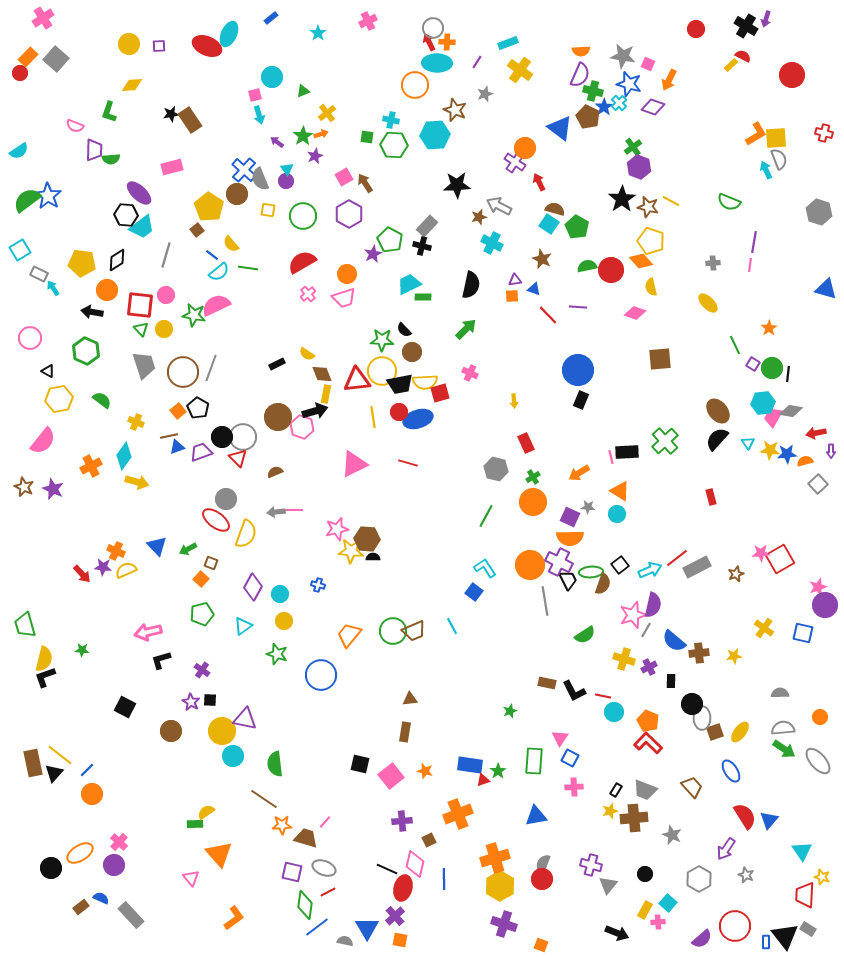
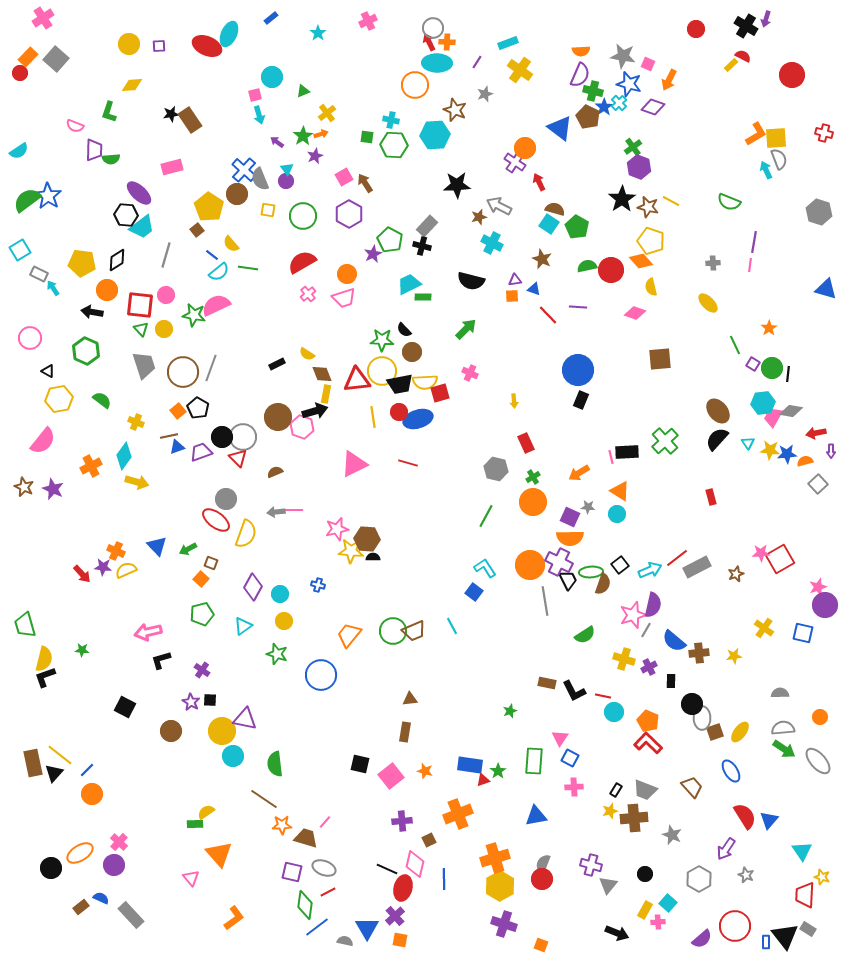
black semicircle at (471, 285): moved 4 px up; rotated 92 degrees clockwise
